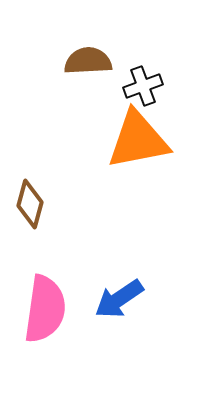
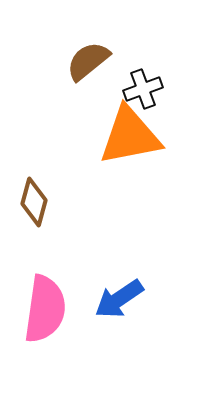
brown semicircle: rotated 36 degrees counterclockwise
black cross: moved 3 px down
orange triangle: moved 8 px left, 4 px up
brown diamond: moved 4 px right, 2 px up
